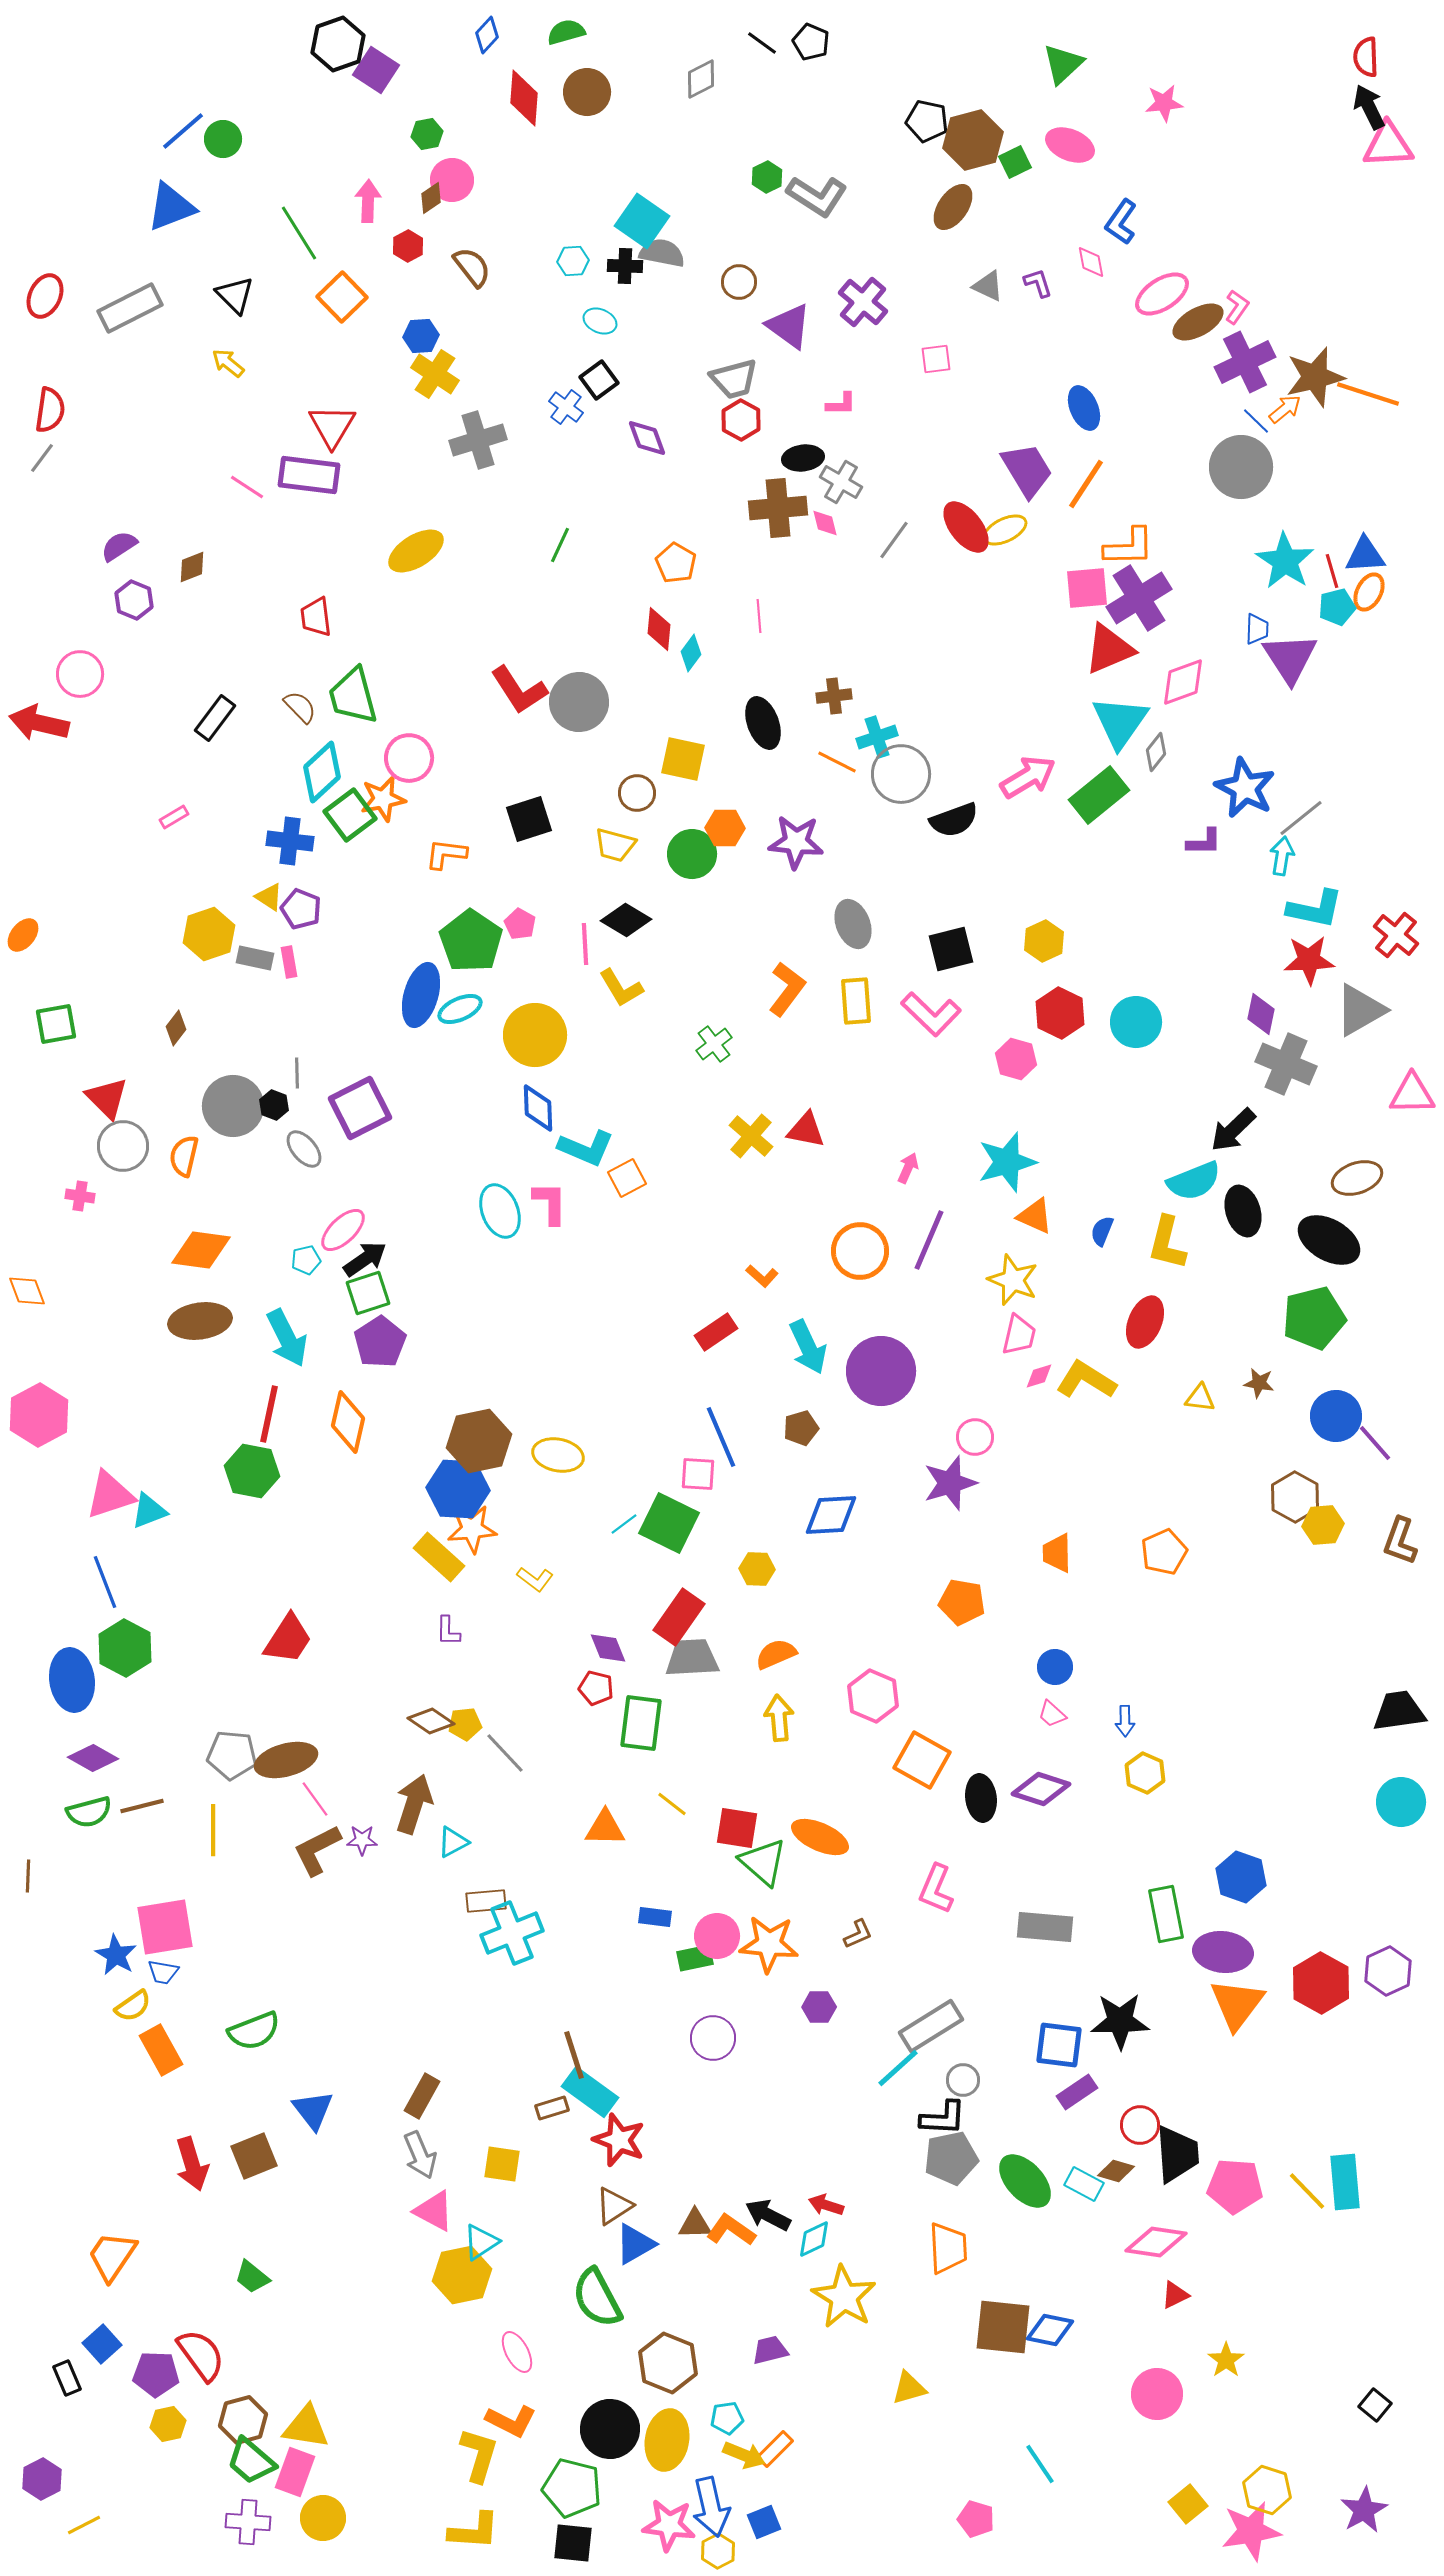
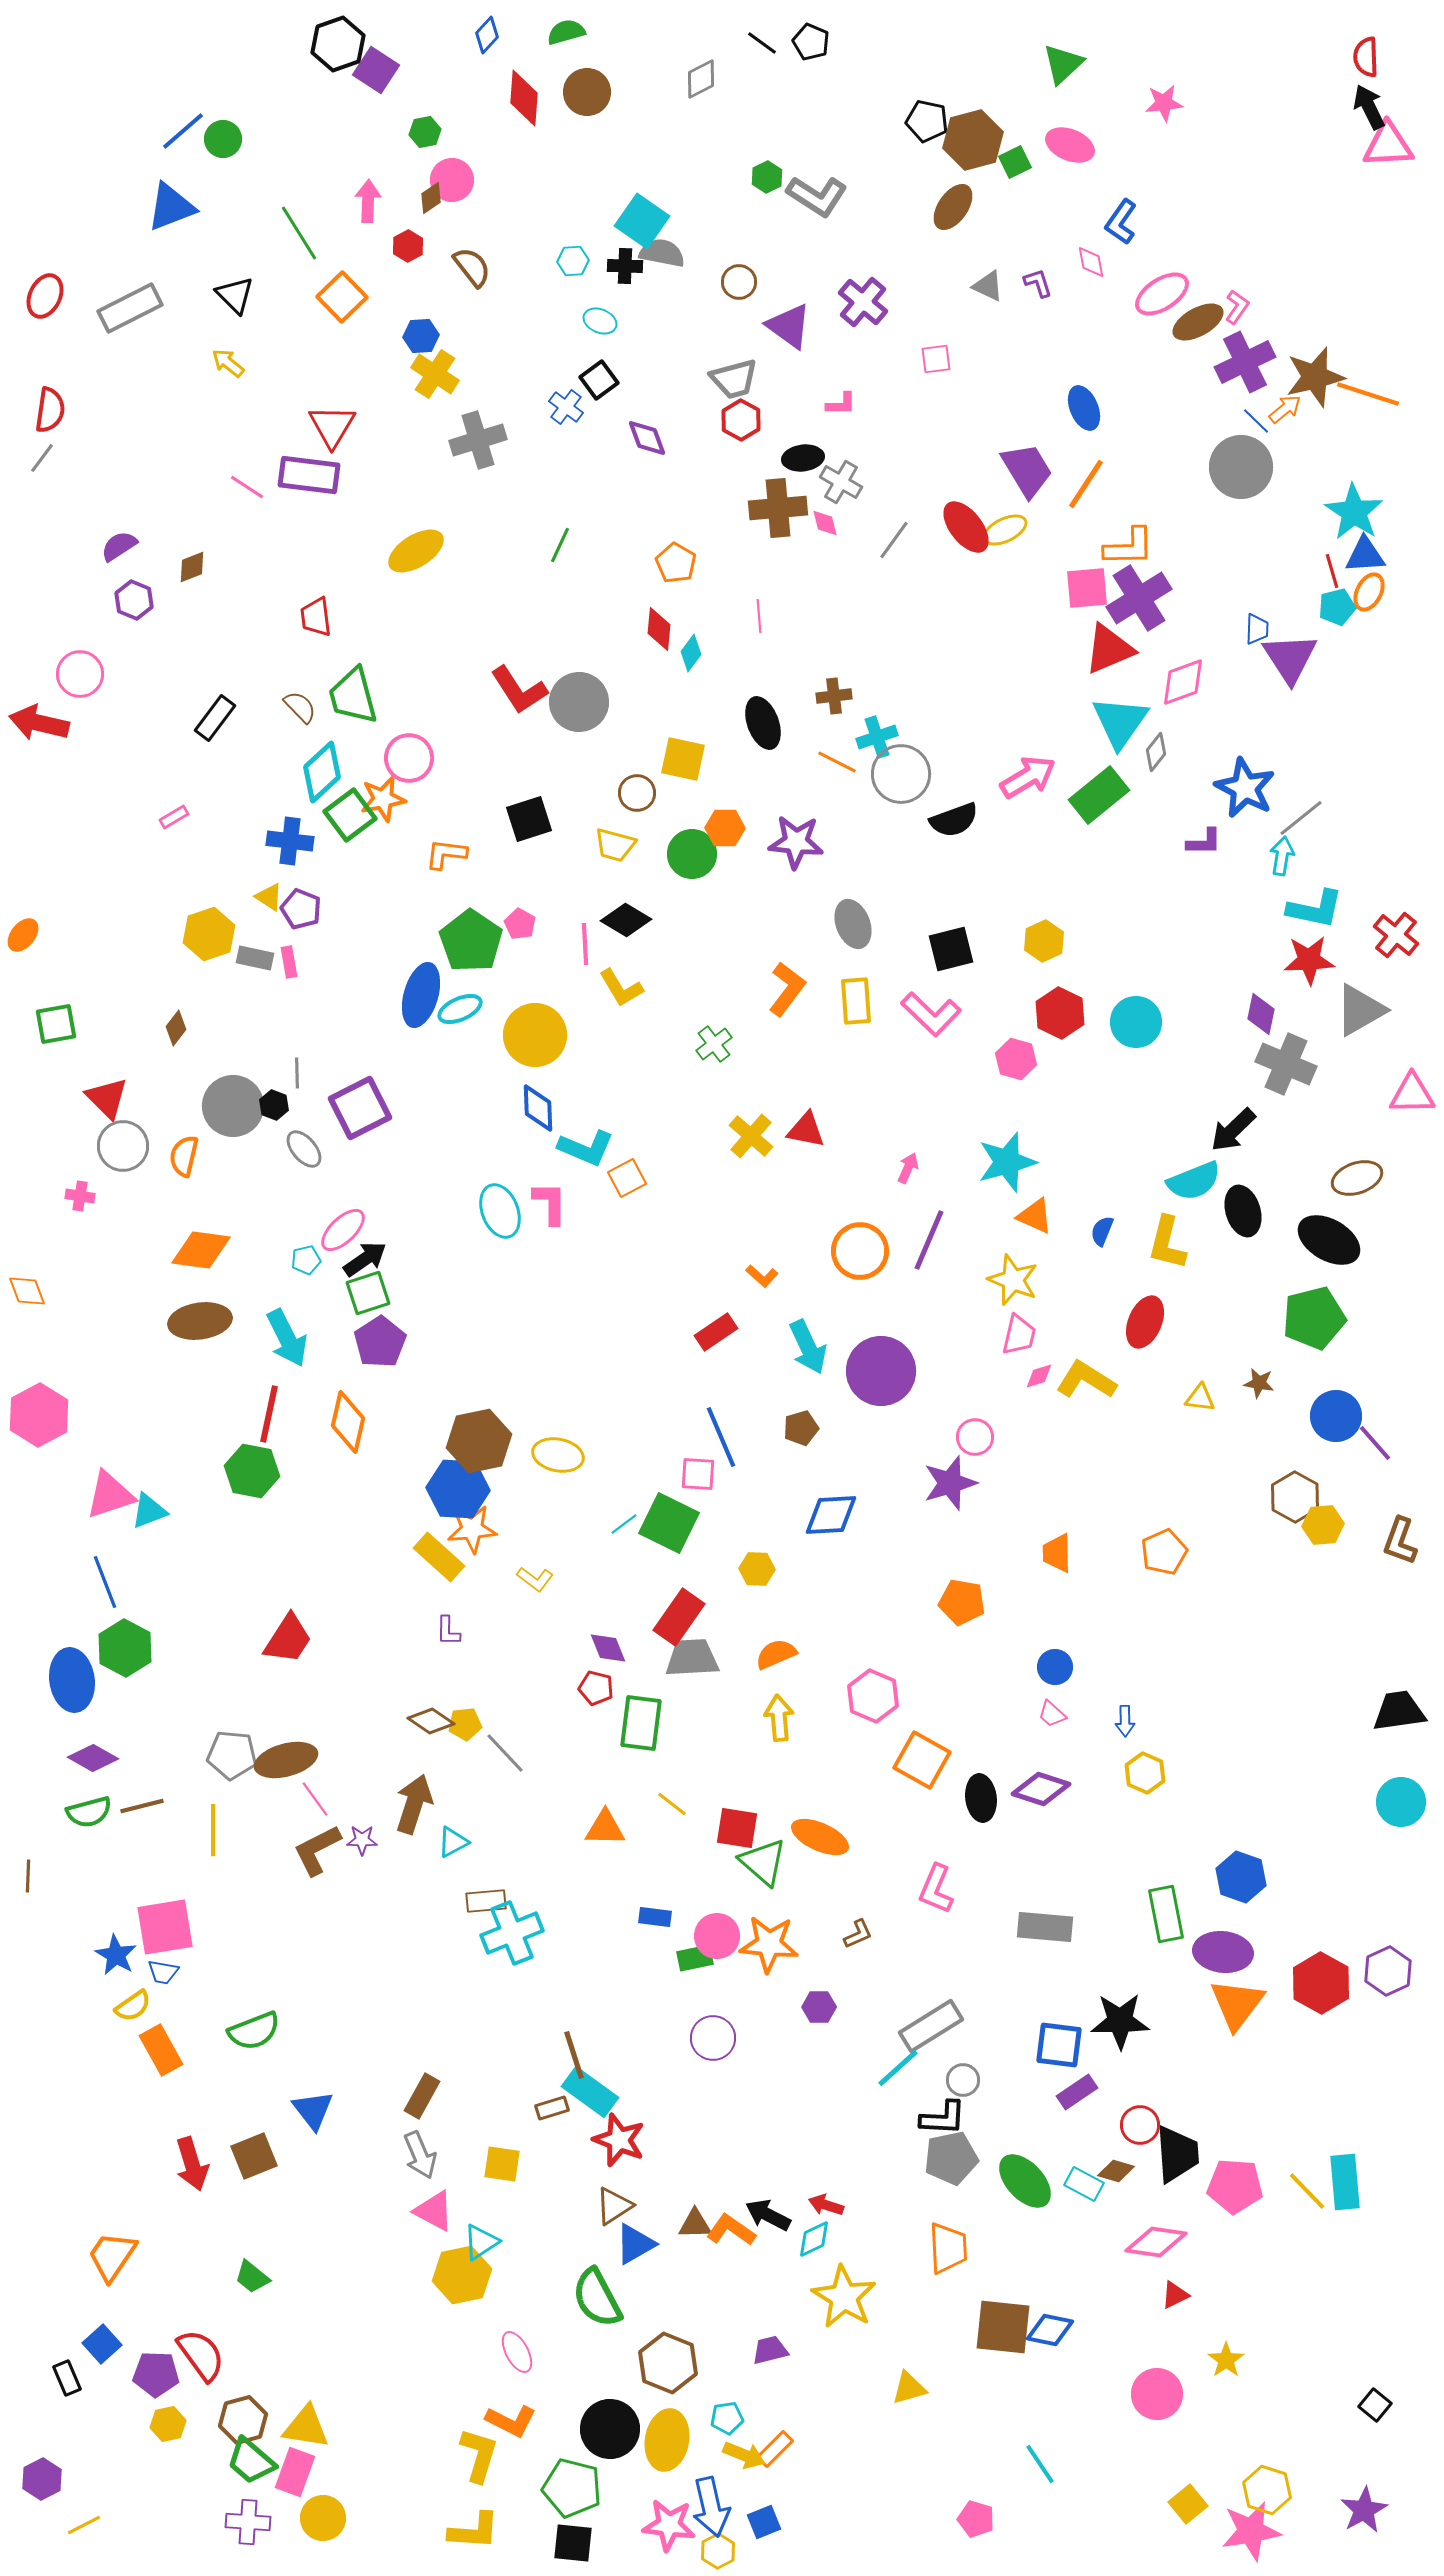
green hexagon at (427, 134): moved 2 px left, 2 px up
cyan star at (1285, 561): moved 69 px right, 49 px up
